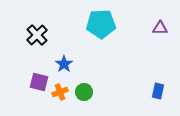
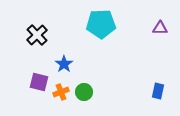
orange cross: moved 1 px right
